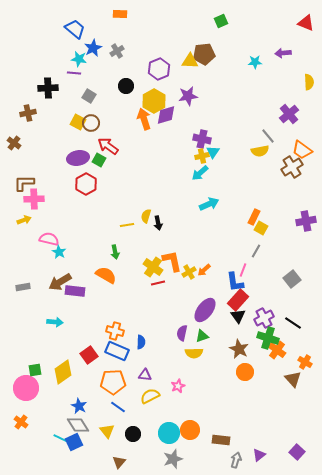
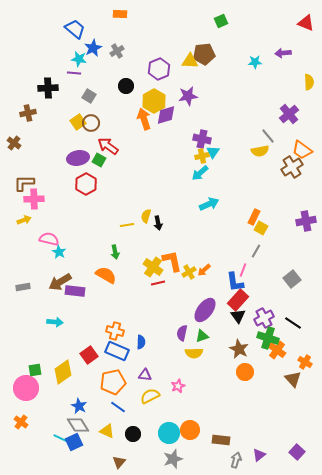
yellow square at (78, 122): rotated 28 degrees clockwise
orange pentagon at (113, 382): rotated 10 degrees counterclockwise
yellow triangle at (107, 431): rotated 28 degrees counterclockwise
